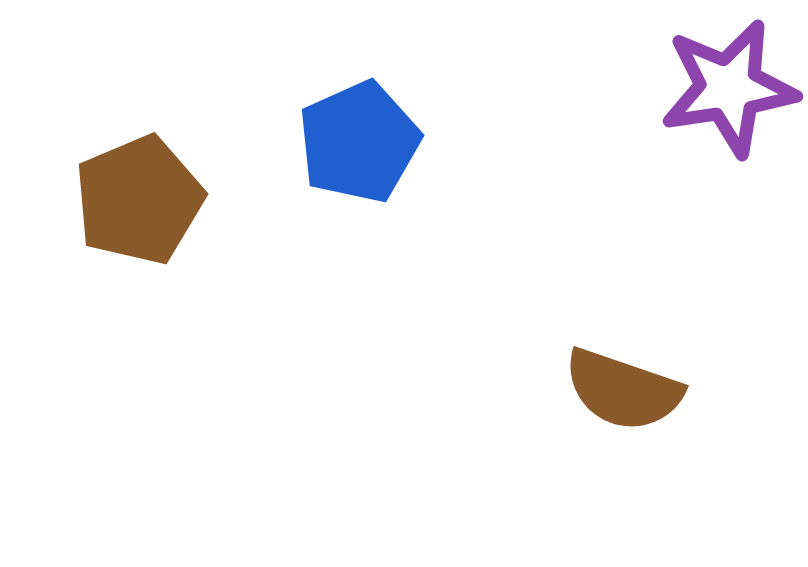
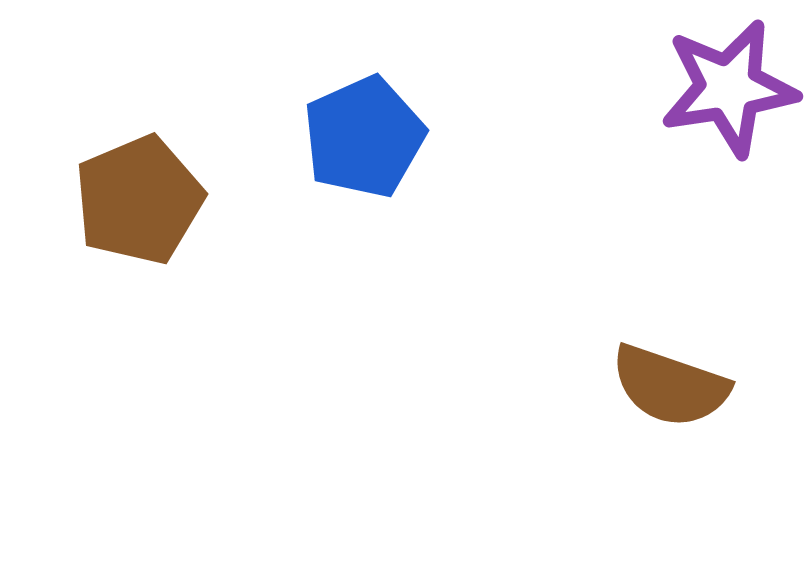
blue pentagon: moved 5 px right, 5 px up
brown semicircle: moved 47 px right, 4 px up
